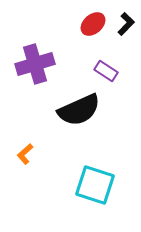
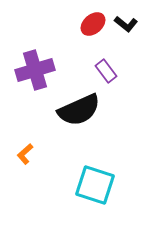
black L-shape: rotated 85 degrees clockwise
purple cross: moved 6 px down
purple rectangle: rotated 20 degrees clockwise
